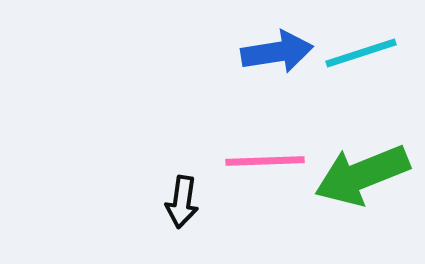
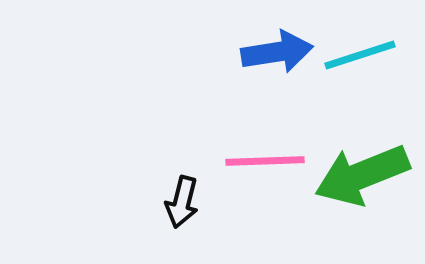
cyan line: moved 1 px left, 2 px down
black arrow: rotated 6 degrees clockwise
